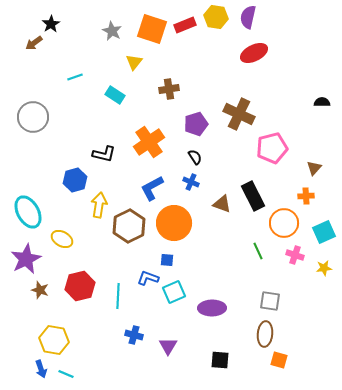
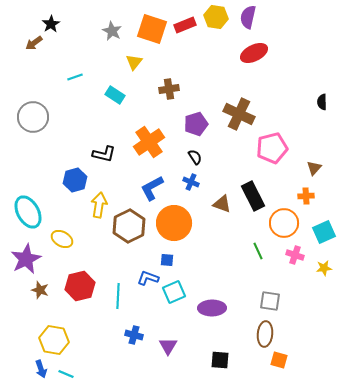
black semicircle at (322, 102): rotated 91 degrees counterclockwise
